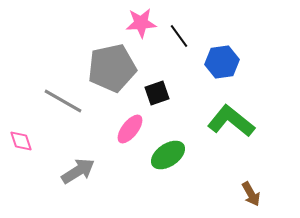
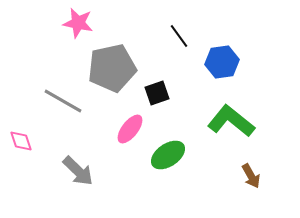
pink star: moved 63 px left; rotated 16 degrees clockwise
gray arrow: rotated 76 degrees clockwise
brown arrow: moved 18 px up
